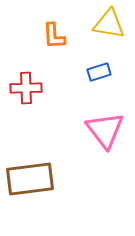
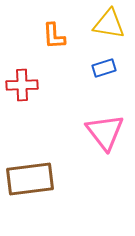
blue rectangle: moved 5 px right, 4 px up
red cross: moved 4 px left, 3 px up
pink triangle: moved 2 px down
